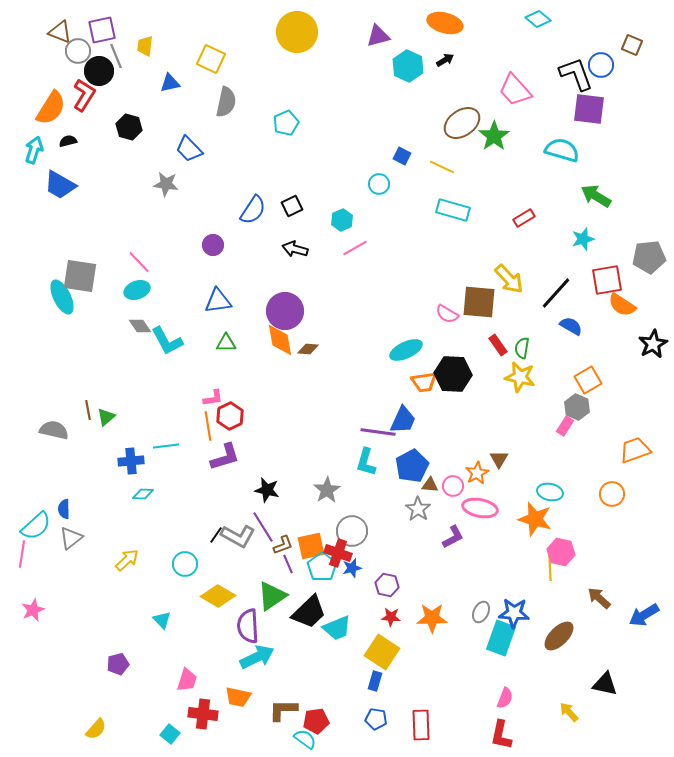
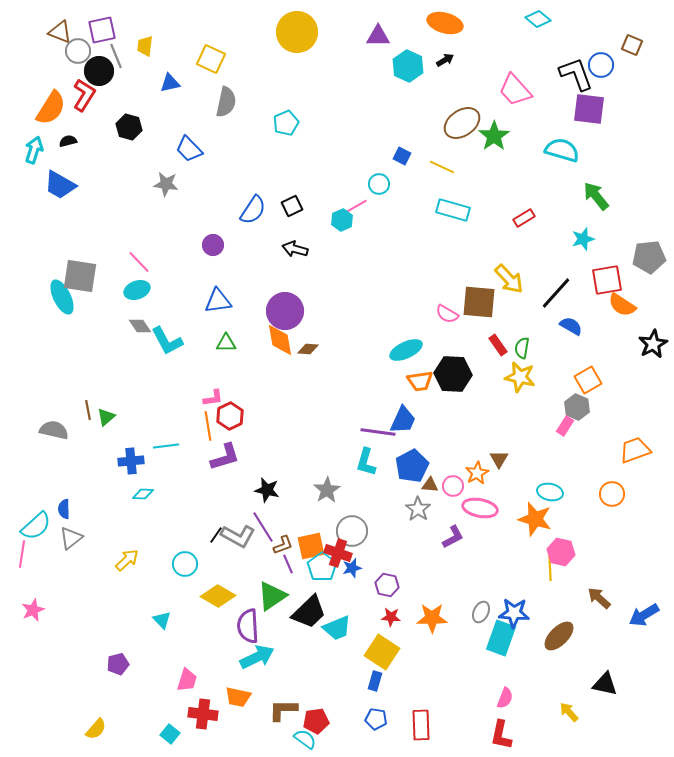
purple triangle at (378, 36): rotated 15 degrees clockwise
green arrow at (596, 196): rotated 20 degrees clockwise
pink line at (355, 248): moved 41 px up
orange trapezoid at (424, 382): moved 4 px left, 1 px up
